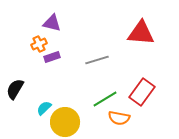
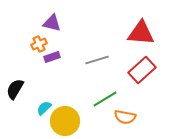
red rectangle: moved 22 px up; rotated 12 degrees clockwise
orange semicircle: moved 6 px right, 1 px up
yellow circle: moved 1 px up
